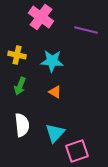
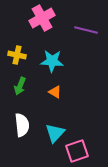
pink cross: moved 1 px right, 1 px down; rotated 25 degrees clockwise
